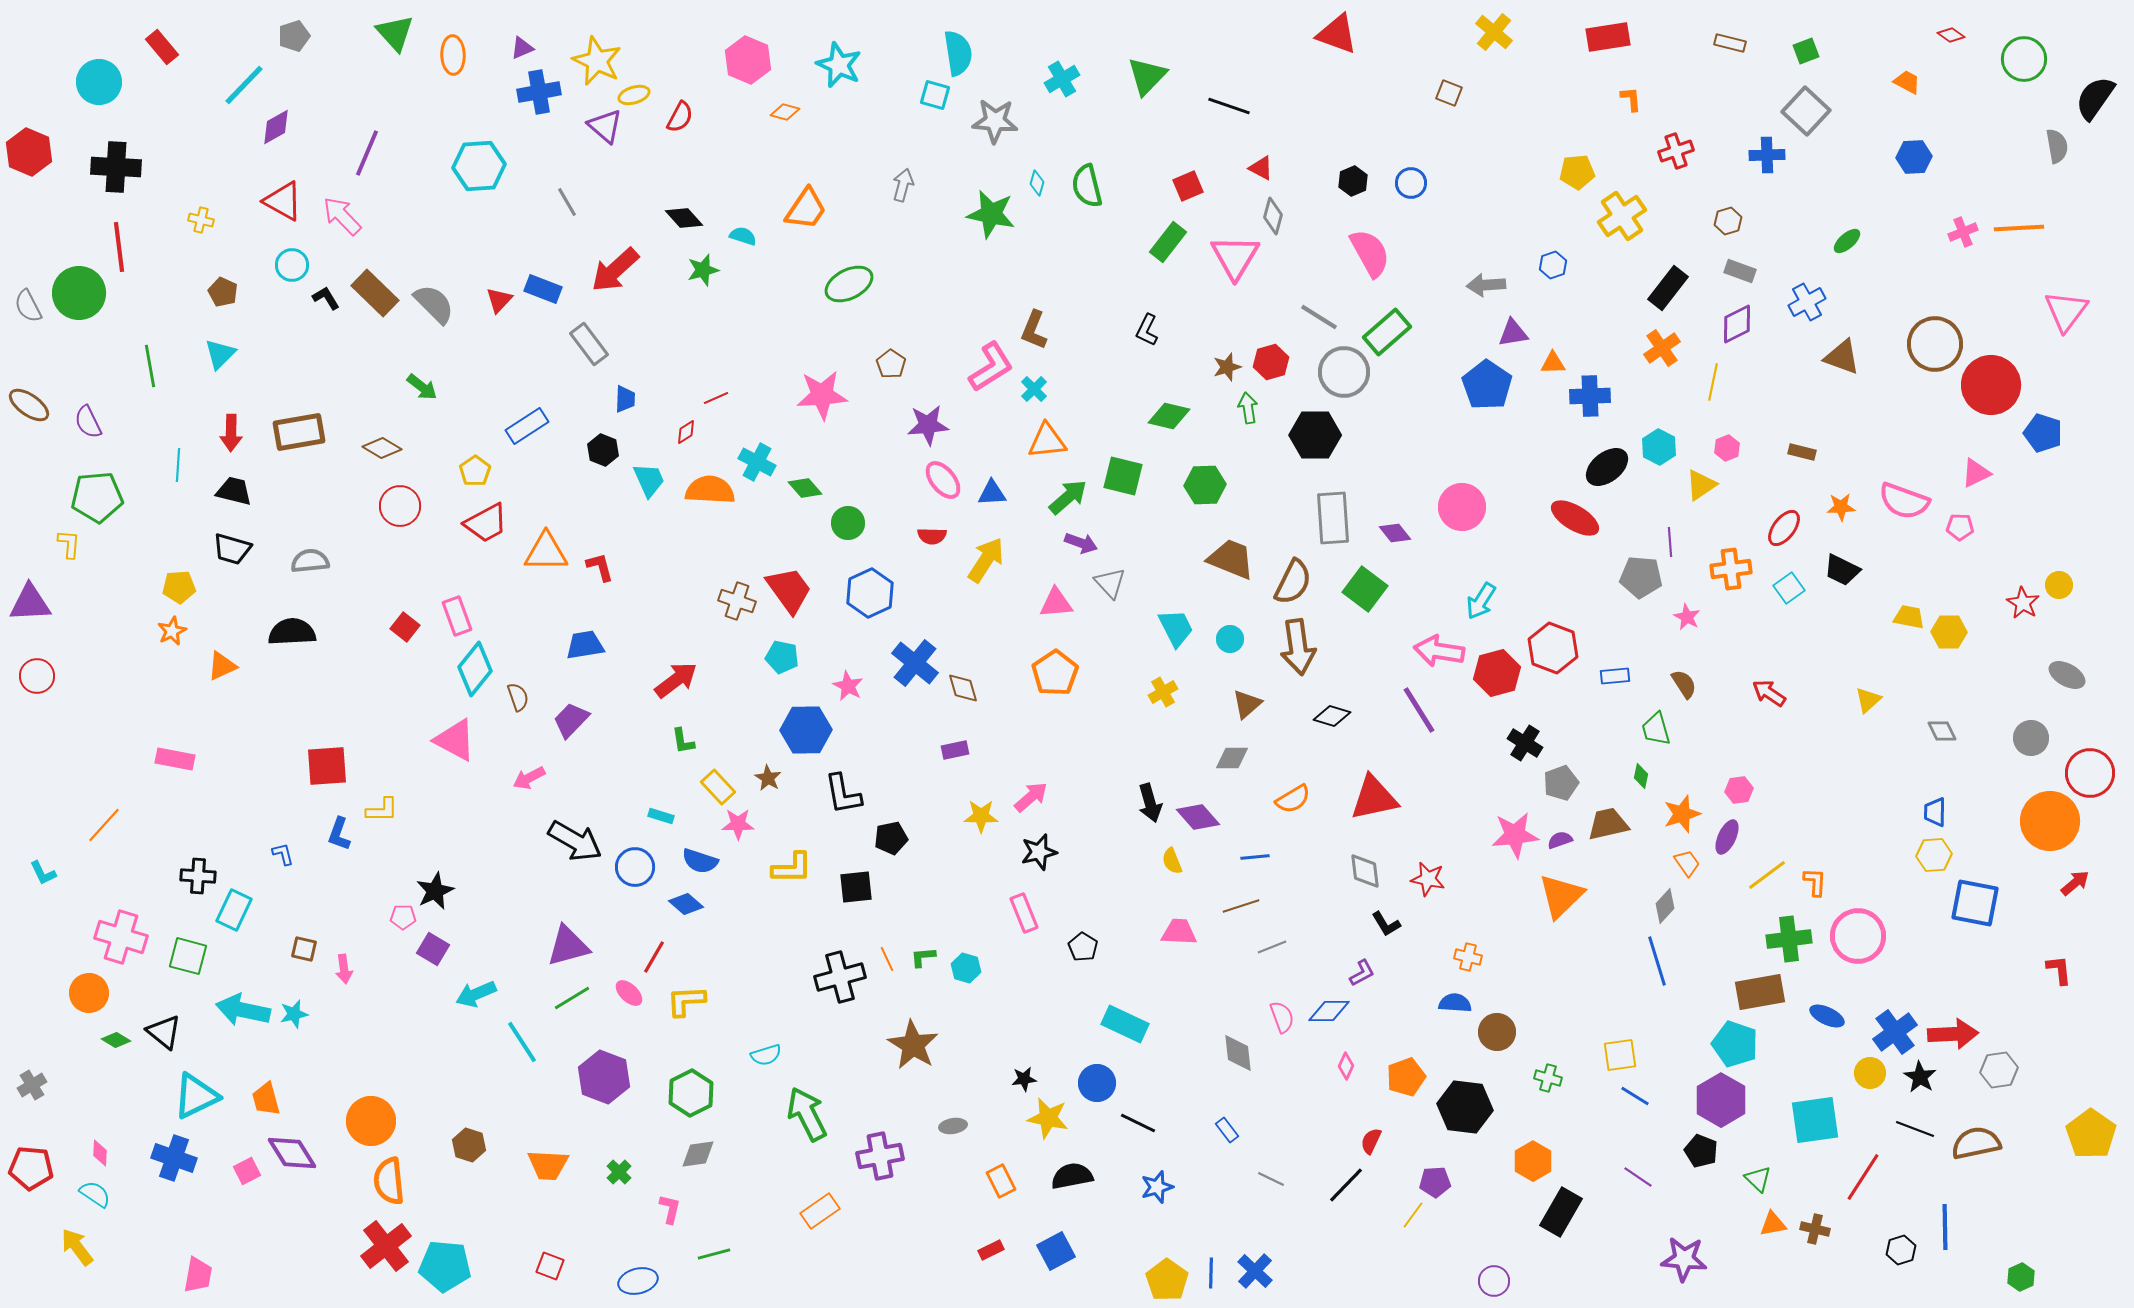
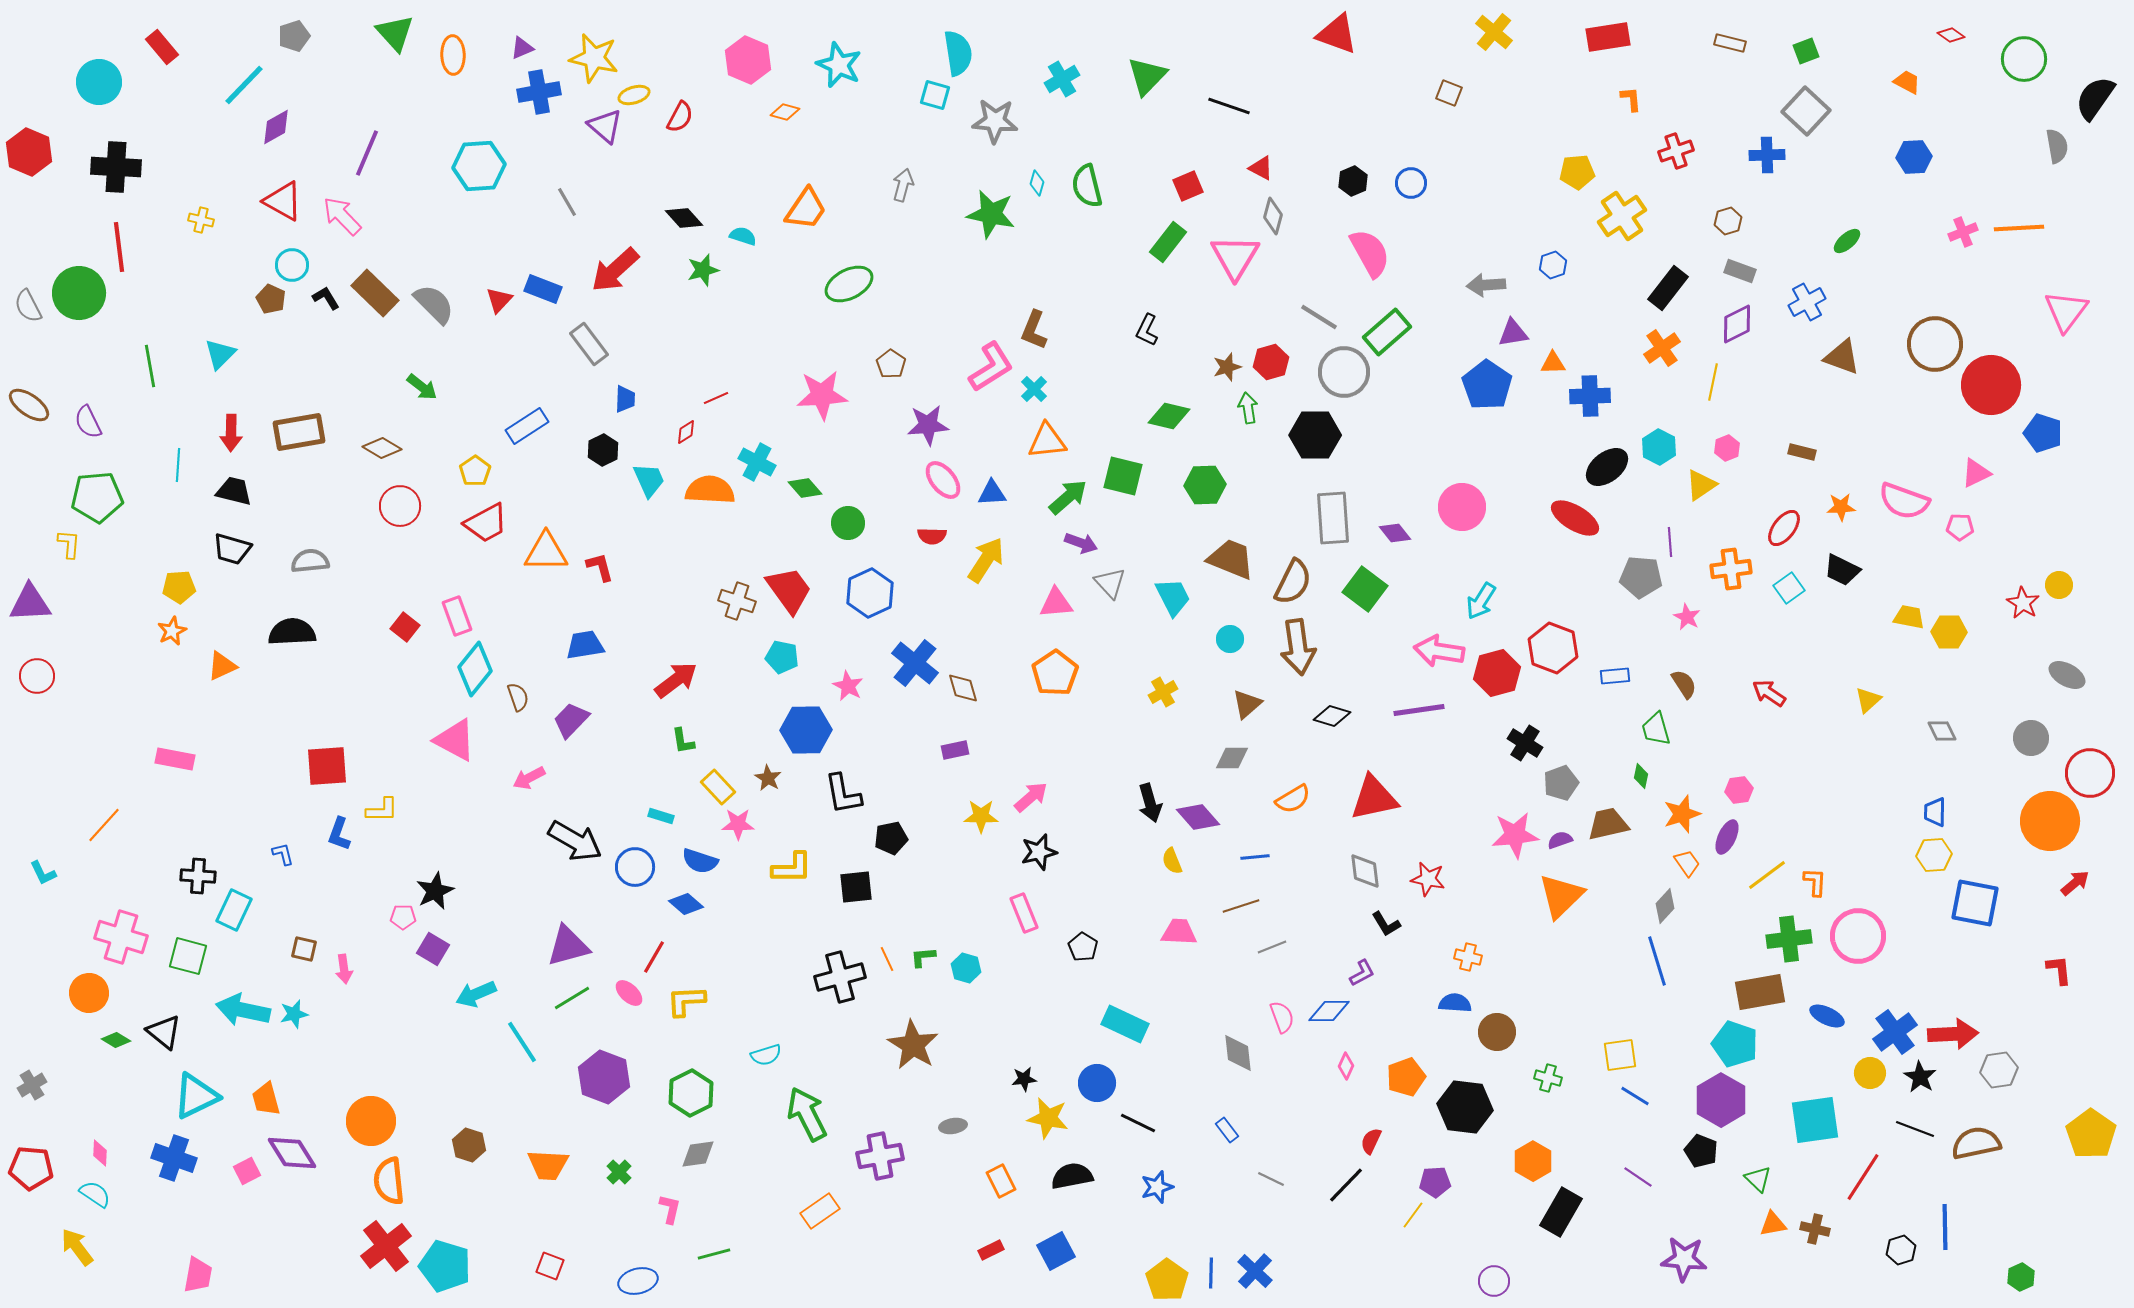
yellow star at (597, 61): moved 3 px left, 3 px up; rotated 12 degrees counterclockwise
brown pentagon at (223, 292): moved 48 px right, 7 px down
black hexagon at (603, 450): rotated 12 degrees clockwise
cyan trapezoid at (1176, 628): moved 3 px left, 31 px up
purple line at (1419, 710): rotated 66 degrees counterclockwise
cyan pentagon at (445, 1266): rotated 12 degrees clockwise
